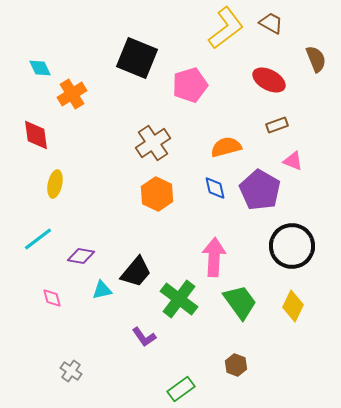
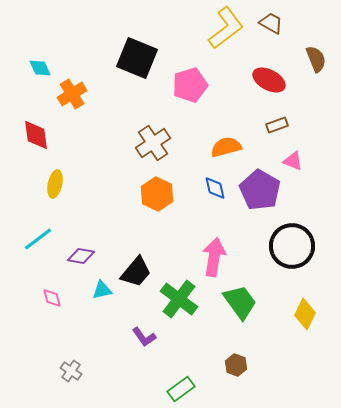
pink arrow: rotated 6 degrees clockwise
yellow diamond: moved 12 px right, 8 px down
